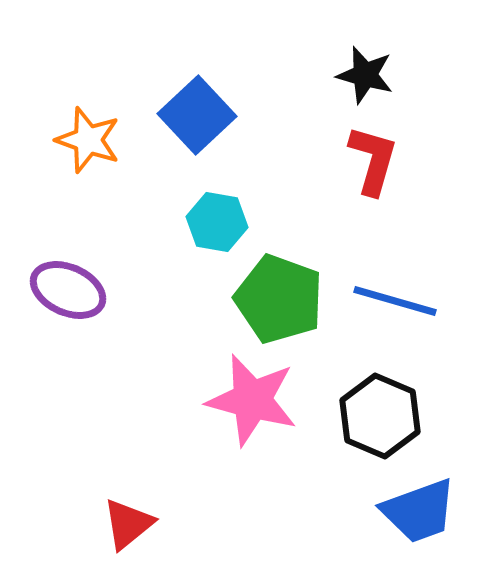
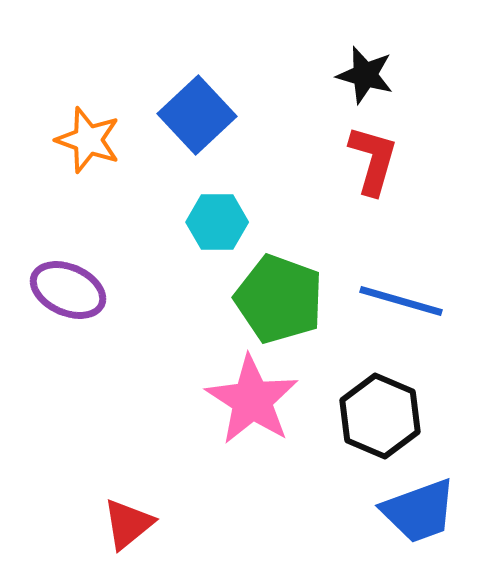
cyan hexagon: rotated 10 degrees counterclockwise
blue line: moved 6 px right
pink star: rotated 18 degrees clockwise
